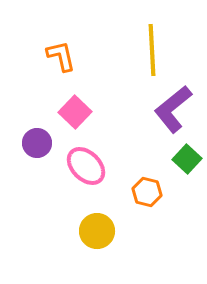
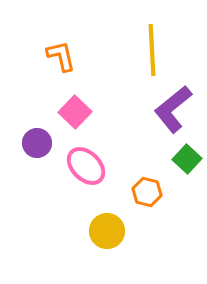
yellow circle: moved 10 px right
